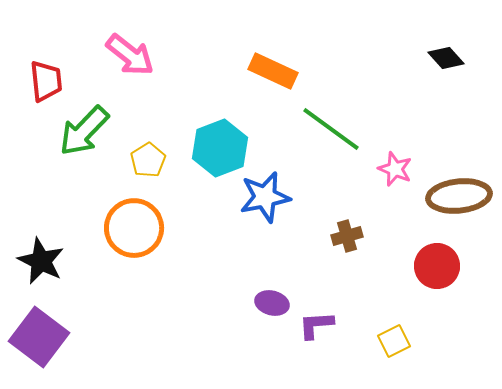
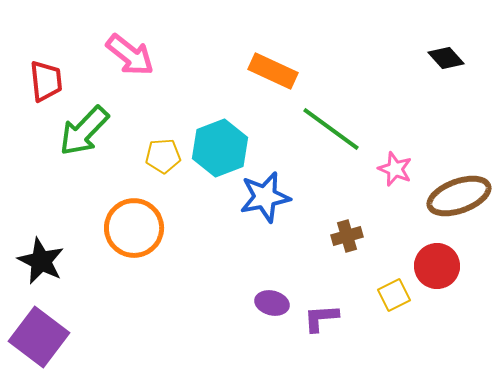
yellow pentagon: moved 15 px right, 4 px up; rotated 28 degrees clockwise
brown ellipse: rotated 14 degrees counterclockwise
purple L-shape: moved 5 px right, 7 px up
yellow square: moved 46 px up
